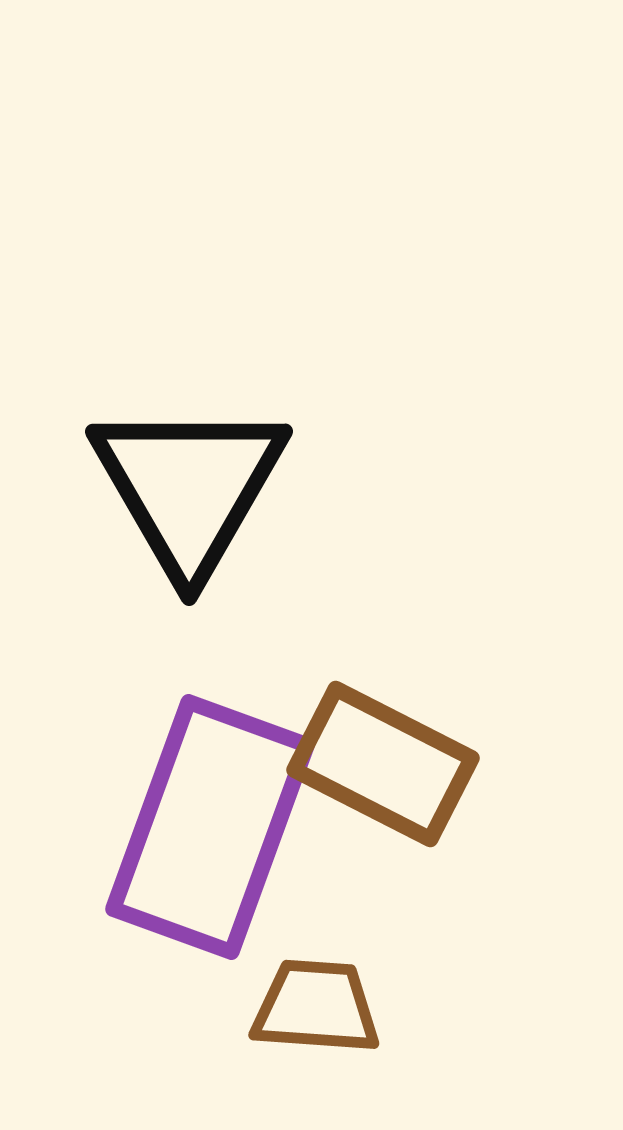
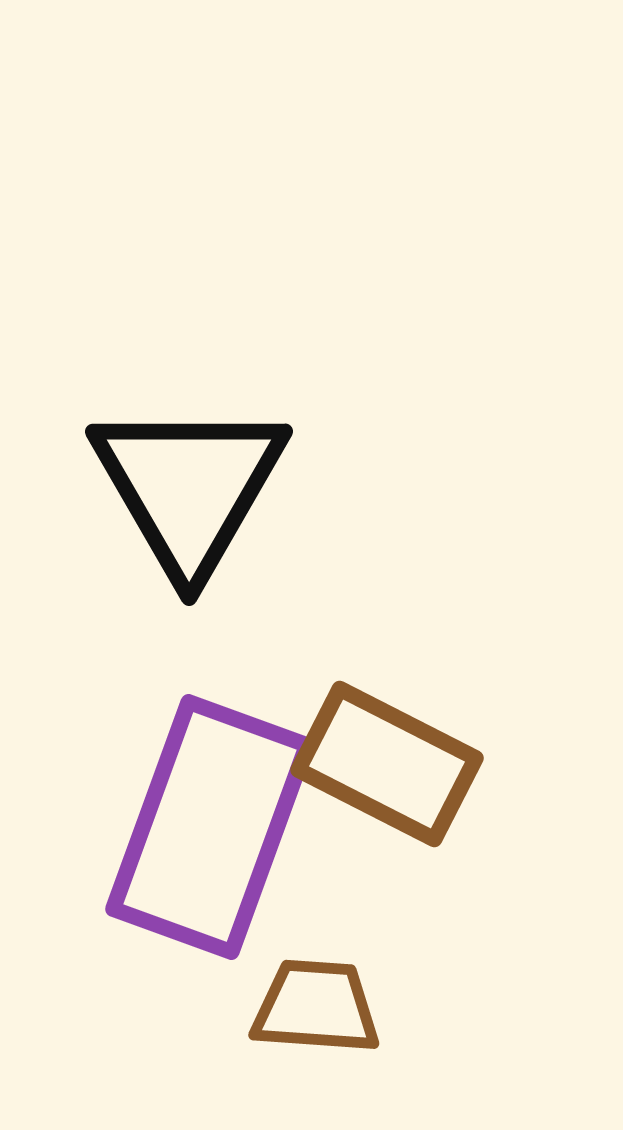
brown rectangle: moved 4 px right
